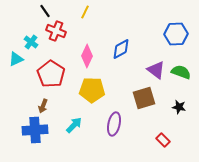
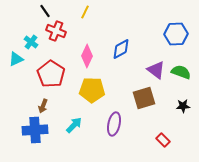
black star: moved 4 px right, 1 px up; rotated 16 degrees counterclockwise
